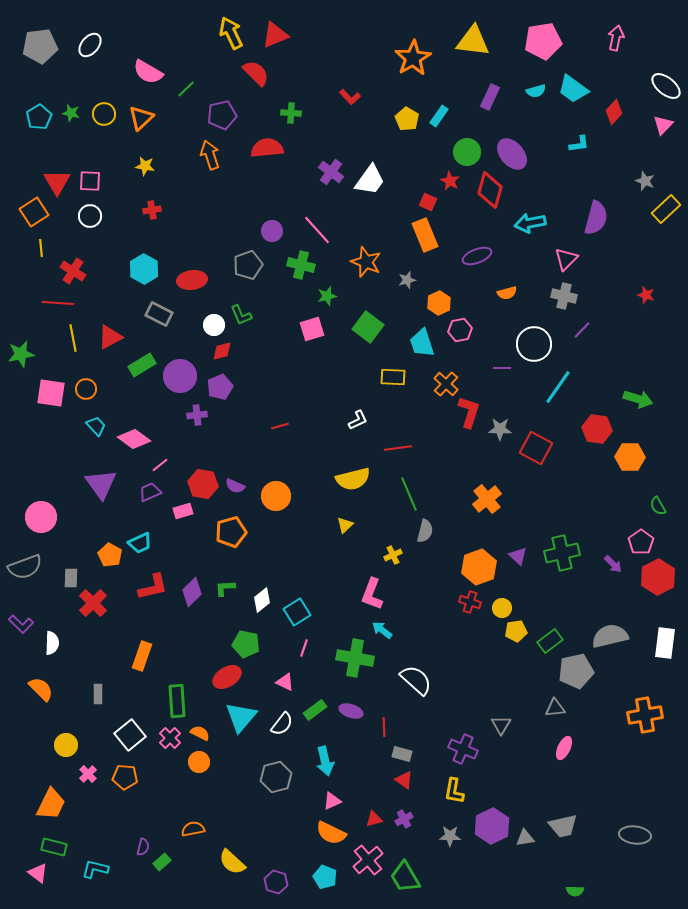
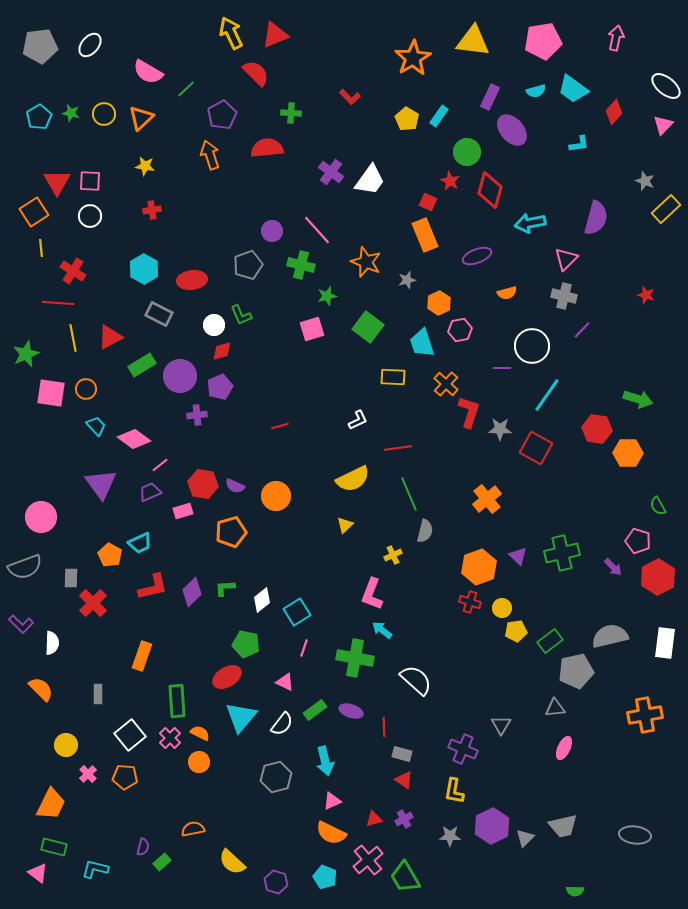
purple pentagon at (222, 115): rotated 16 degrees counterclockwise
purple ellipse at (512, 154): moved 24 px up
white circle at (534, 344): moved 2 px left, 2 px down
green star at (21, 354): moved 5 px right; rotated 12 degrees counterclockwise
cyan line at (558, 387): moved 11 px left, 8 px down
orange hexagon at (630, 457): moved 2 px left, 4 px up
yellow semicircle at (353, 479): rotated 12 degrees counterclockwise
pink pentagon at (641, 542): moved 3 px left, 1 px up; rotated 20 degrees counterclockwise
purple arrow at (613, 564): moved 3 px down
gray triangle at (525, 838): rotated 36 degrees counterclockwise
